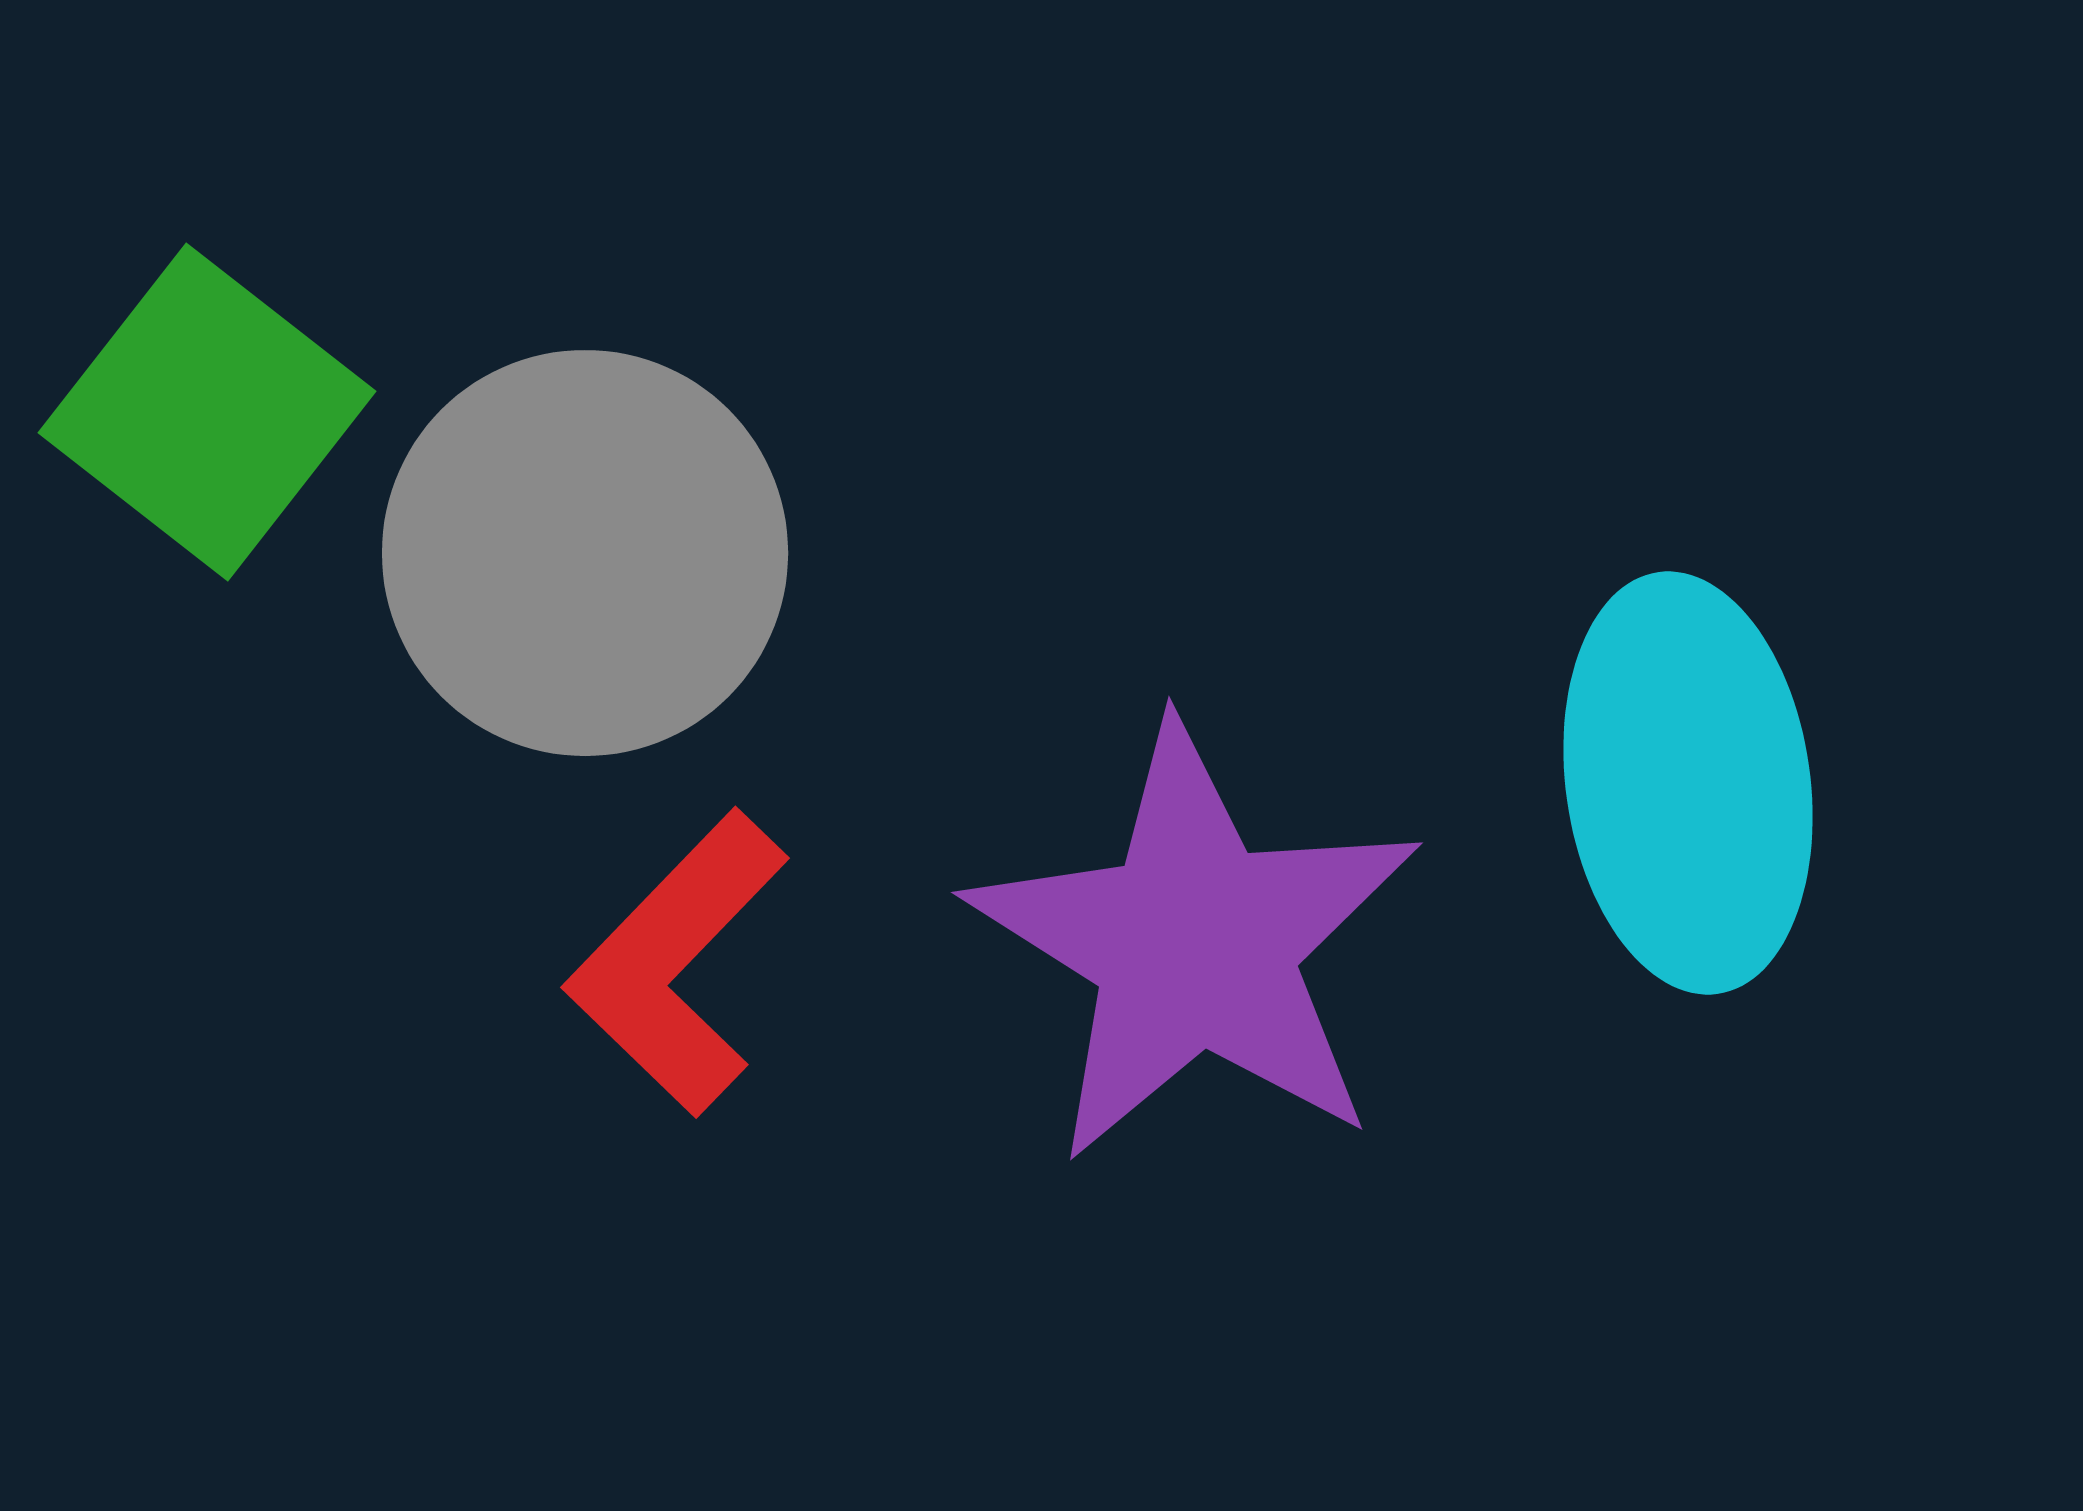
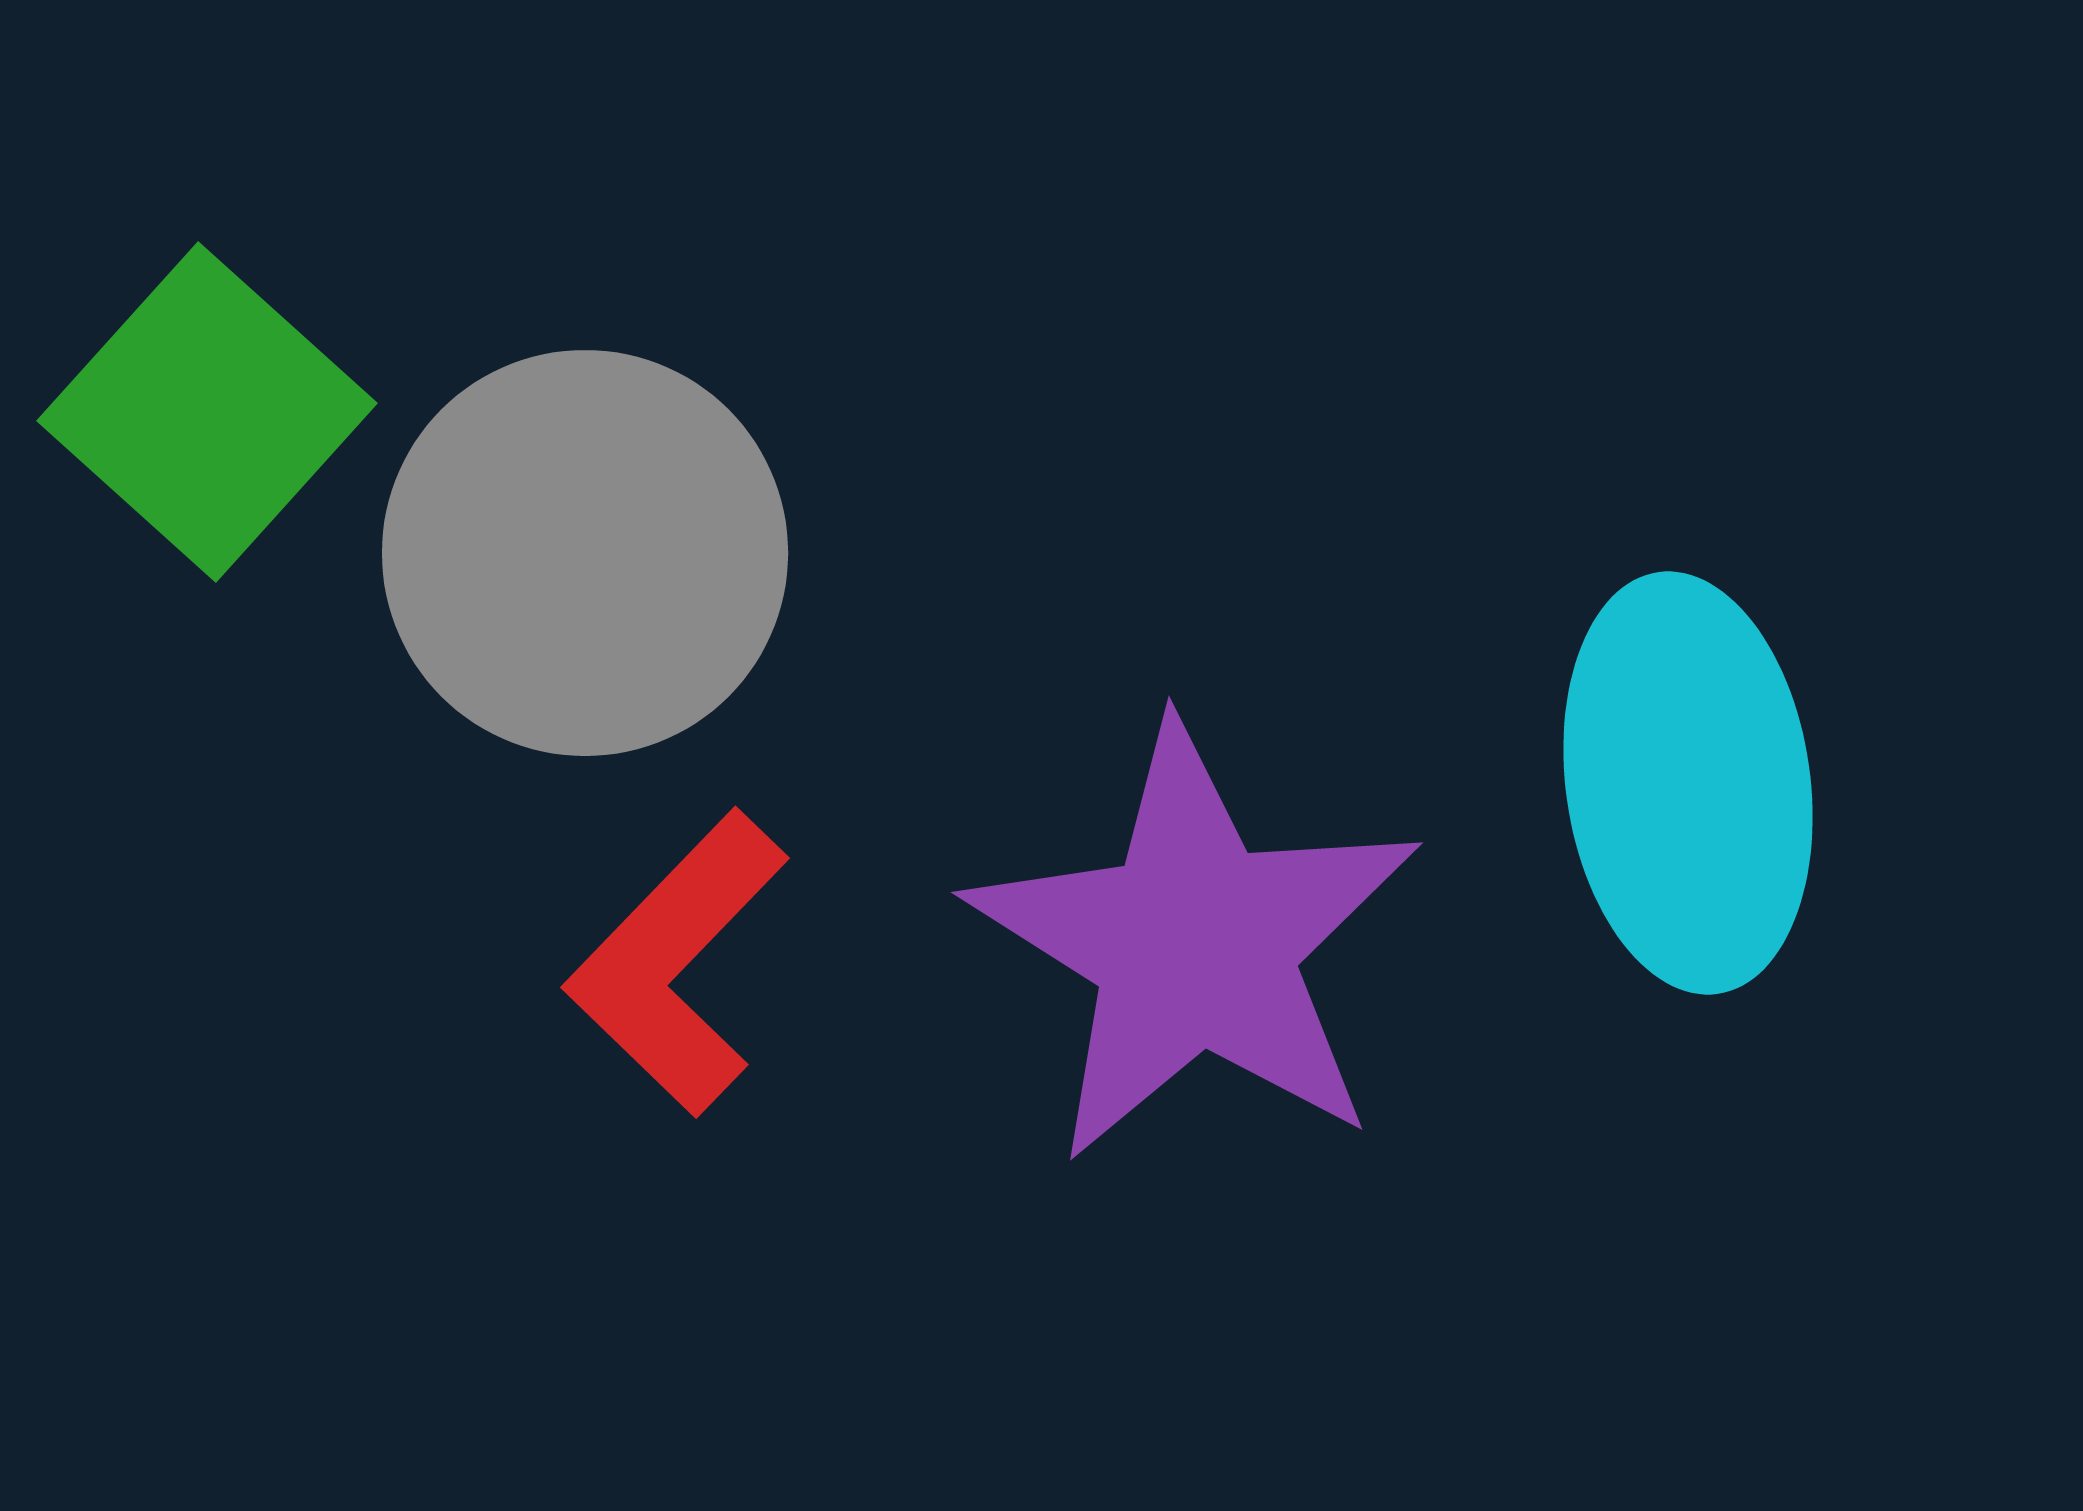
green square: rotated 4 degrees clockwise
